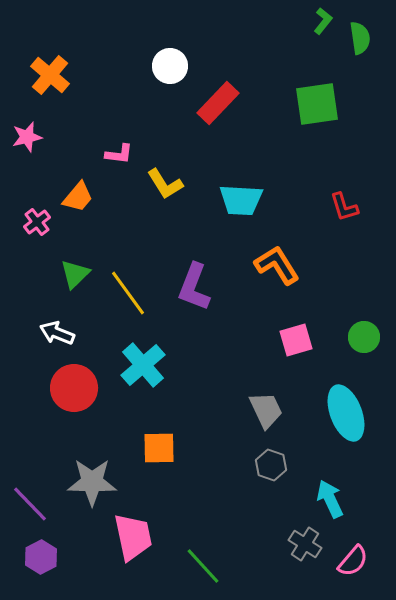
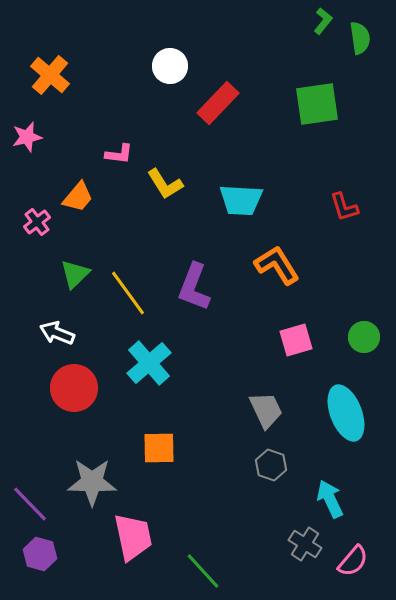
cyan cross: moved 6 px right, 2 px up
purple hexagon: moved 1 px left, 3 px up; rotated 16 degrees counterclockwise
green line: moved 5 px down
